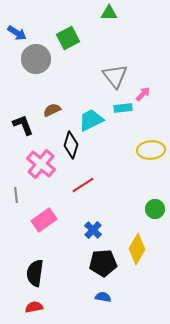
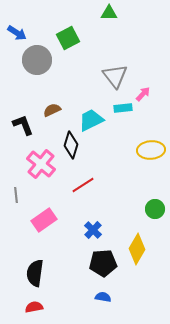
gray circle: moved 1 px right, 1 px down
